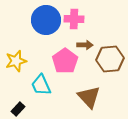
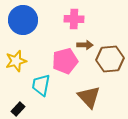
blue circle: moved 23 px left
pink pentagon: rotated 20 degrees clockwise
cyan trapezoid: rotated 35 degrees clockwise
